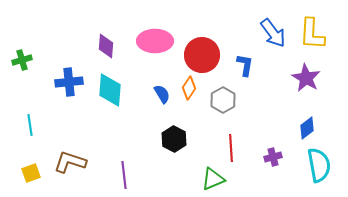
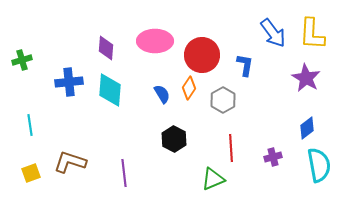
purple diamond: moved 2 px down
purple line: moved 2 px up
